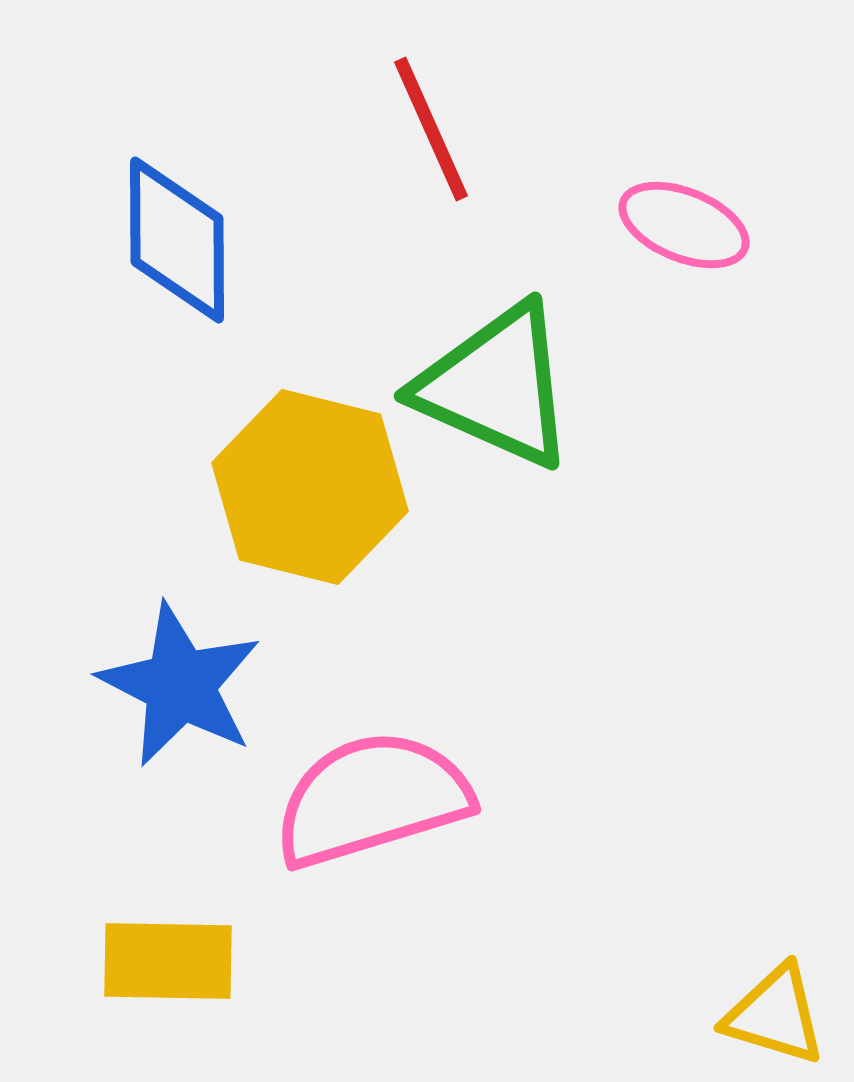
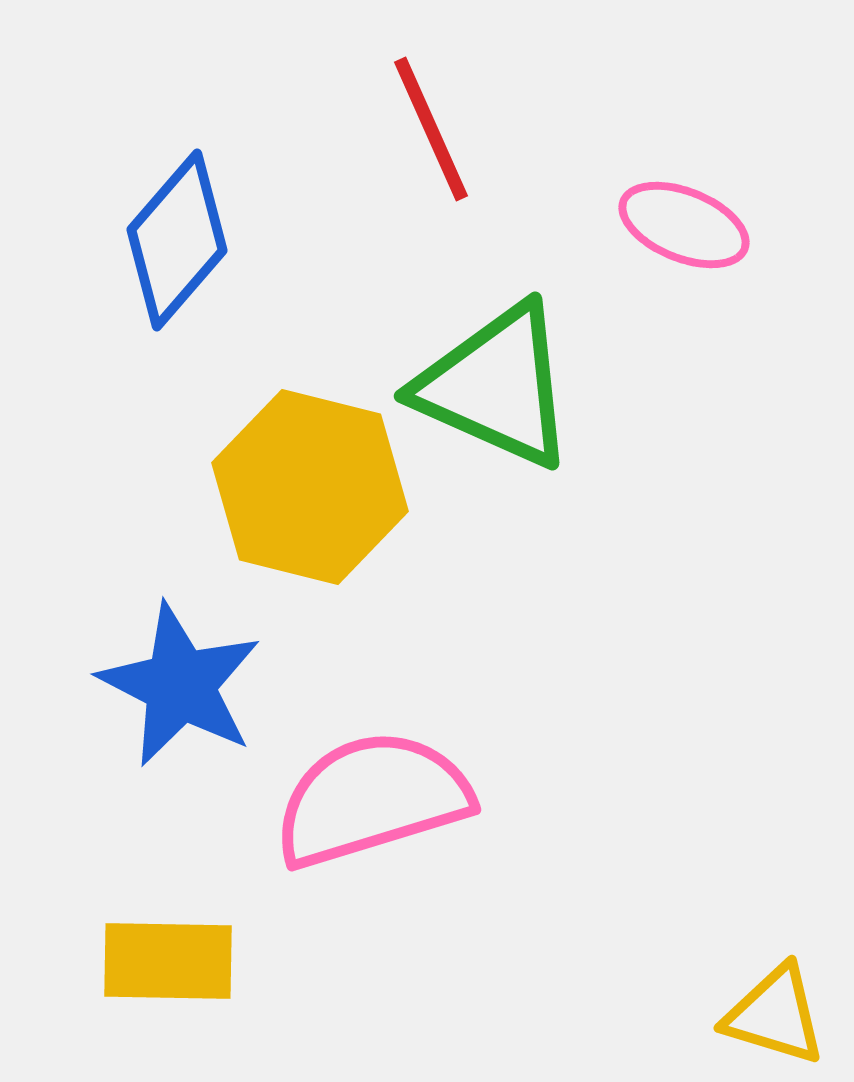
blue diamond: rotated 41 degrees clockwise
